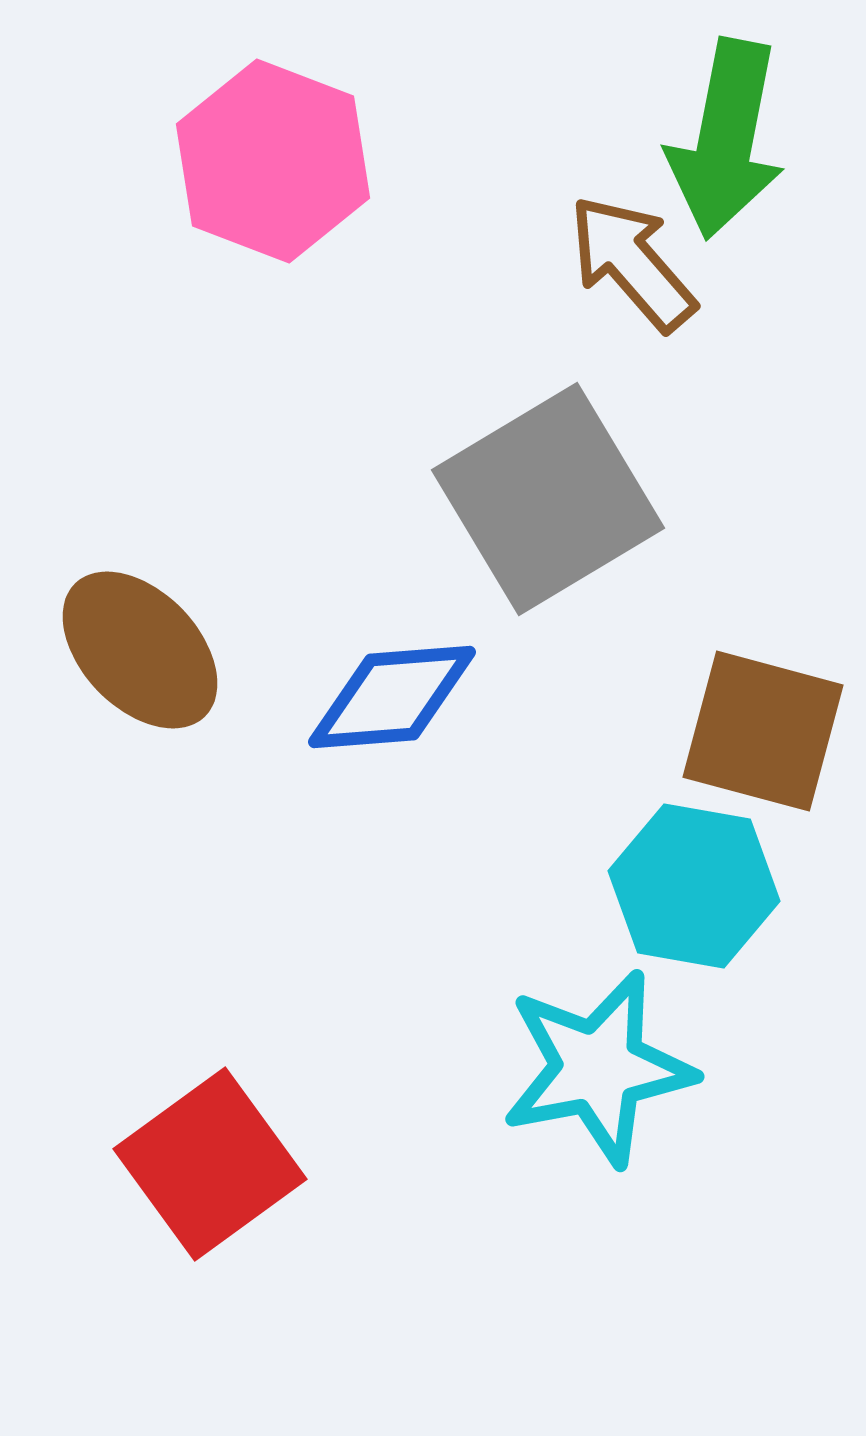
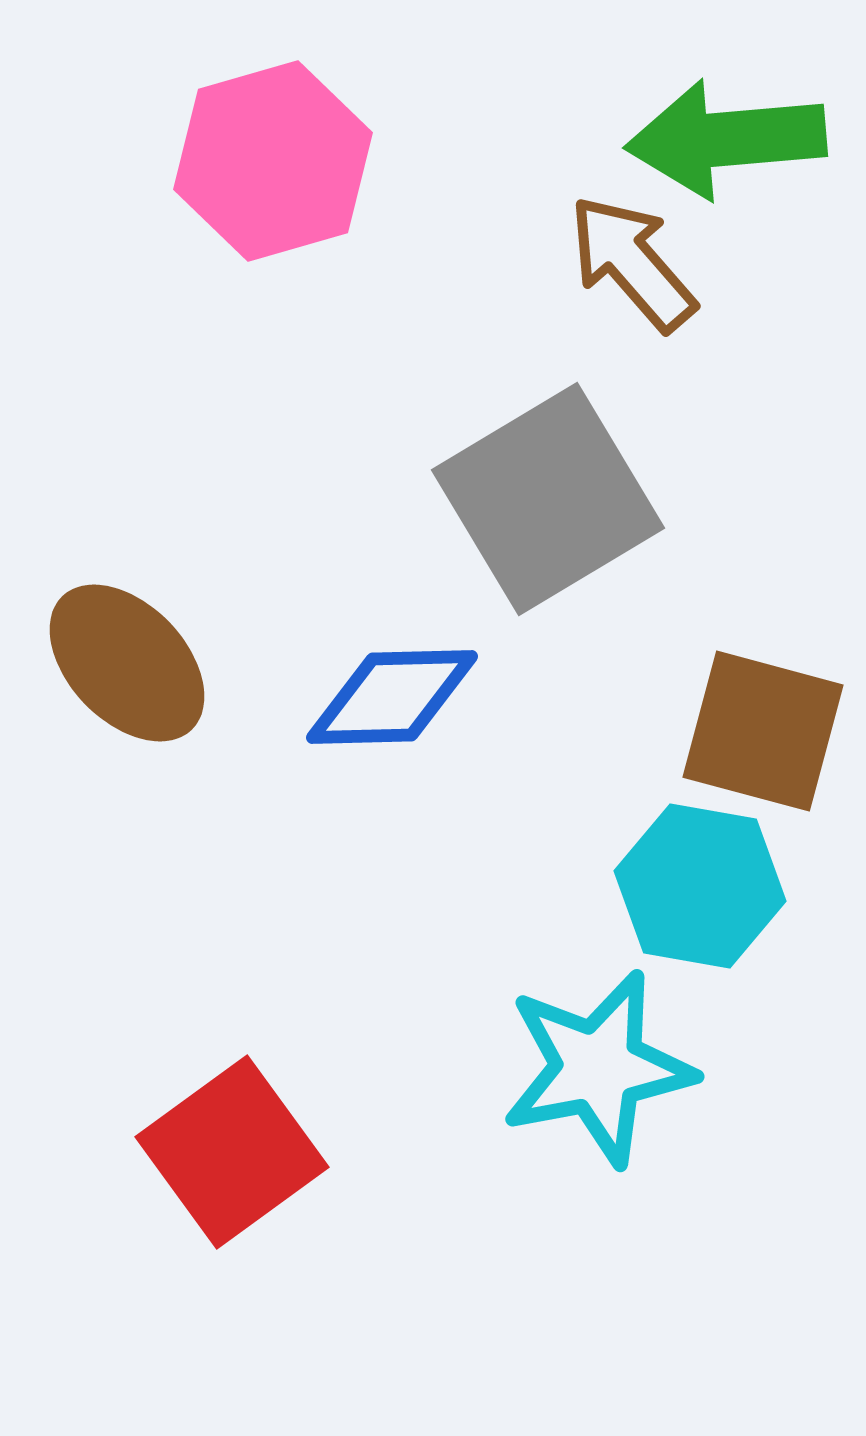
green arrow: rotated 74 degrees clockwise
pink hexagon: rotated 23 degrees clockwise
brown ellipse: moved 13 px left, 13 px down
blue diamond: rotated 3 degrees clockwise
cyan hexagon: moved 6 px right
red square: moved 22 px right, 12 px up
